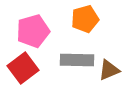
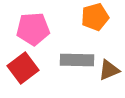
orange pentagon: moved 10 px right, 2 px up
pink pentagon: moved 2 px up; rotated 12 degrees clockwise
